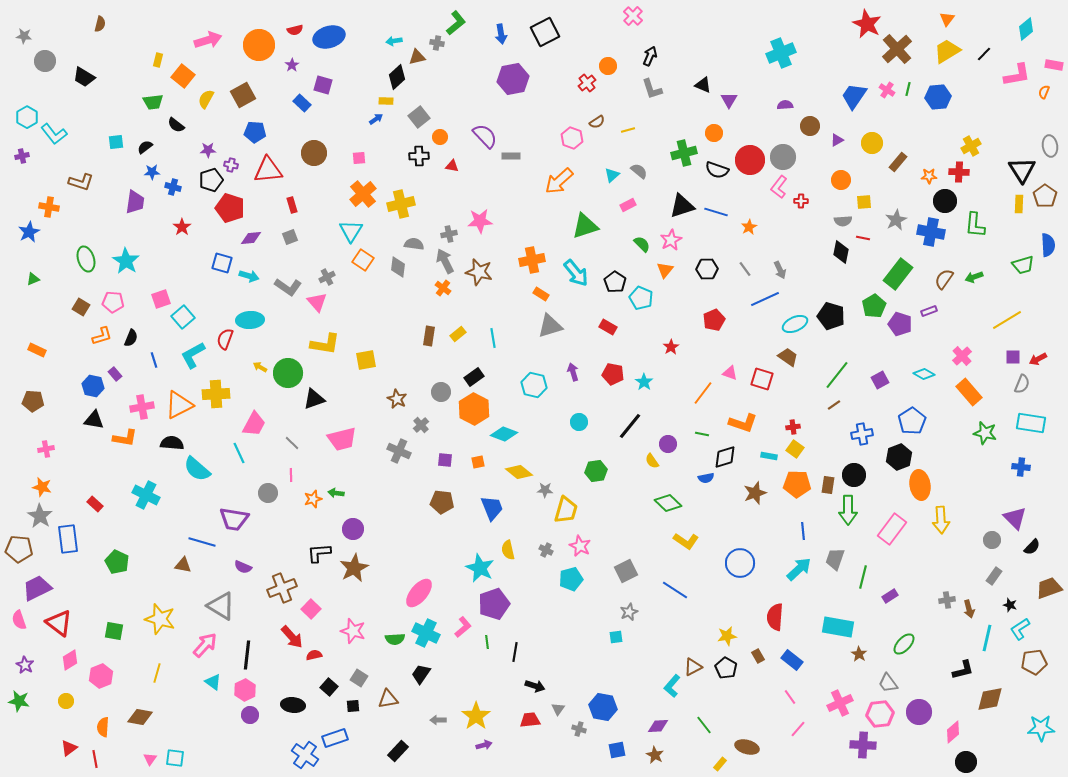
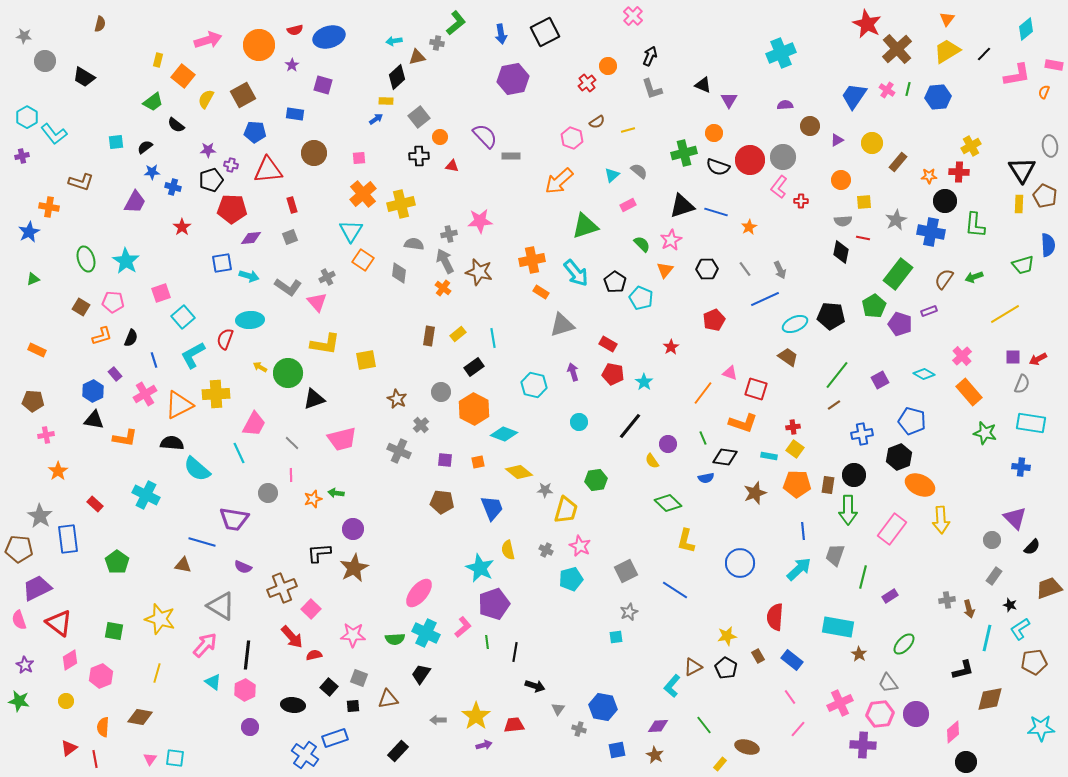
green trapezoid at (153, 102): rotated 30 degrees counterclockwise
blue rectangle at (302, 103): moved 7 px left, 11 px down; rotated 36 degrees counterclockwise
black semicircle at (717, 170): moved 1 px right, 3 px up
brown pentagon at (1045, 196): rotated 10 degrees counterclockwise
purple trapezoid at (135, 202): rotated 20 degrees clockwise
red pentagon at (230, 208): moved 2 px right, 1 px down; rotated 16 degrees counterclockwise
blue square at (222, 263): rotated 25 degrees counterclockwise
gray diamond at (398, 267): moved 1 px right, 6 px down
orange rectangle at (541, 294): moved 2 px up
pink square at (161, 299): moved 6 px up
black pentagon at (831, 316): rotated 12 degrees counterclockwise
yellow line at (1007, 320): moved 2 px left, 6 px up
gray triangle at (550, 326): moved 12 px right, 1 px up
red rectangle at (608, 327): moved 17 px down
black rectangle at (474, 377): moved 10 px up
red square at (762, 379): moved 6 px left, 10 px down
blue hexagon at (93, 386): moved 5 px down; rotated 20 degrees clockwise
pink cross at (142, 407): moved 3 px right, 13 px up; rotated 20 degrees counterclockwise
blue pentagon at (912, 421): rotated 24 degrees counterclockwise
green line at (702, 434): moved 1 px right, 4 px down; rotated 56 degrees clockwise
pink cross at (46, 449): moved 14 px up
black diamond at (725, 457): rotated 25 degrees clockwise
green hexagon at (596, 471): moved 9 px down
orange ellipse at (920, 485): rotated 56 degrees counterclockwise
orange star at (42, 487): moved 16 px right, 16 px up; rotated 24 degrees clockwise
yellow L-shape at (686, 541): rotated 70 degrees clockwise
gray trapezoid at (835, 559): moved 4 px up
green pentagon at (117, 562): rotated 10 degrees clockwise
pink star at (353, 631): moved 4 px down; rotated 15 degrees counterclockwise
gray square at (359, 678): rotated 12 degrees counterclockwise
purple circle at (919, 712): moved 3 px left, 2 px down
purple circle at (250, 715): moved 12 px down
red trapezoid at (530, 720): moved 16 px left, 5 px down
